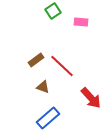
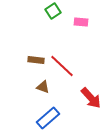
brown rectangle: rotated 42 degrees clockwise
